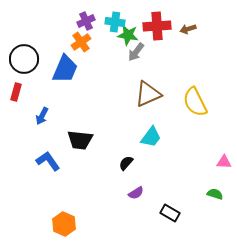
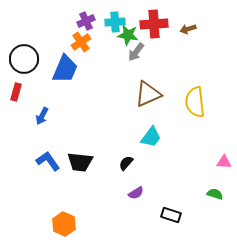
cyan cross: rotated 12 degrees counterclockwise
red cross: moved 3 px left, 2 px up
yellow semicircle: rotated 20 degrees clockwise
black trapezoid: moved 22 px down
black rectangle: moved 1 px right, 2 px down; rotated 12 degrees counterclockwise
